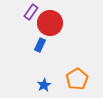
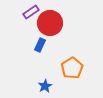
purple rectangle: rotated 21 degrees clockwise
orange pentagon: moved 5 px left, 11 px up
blue star: moved 1 px right, 1 px down
